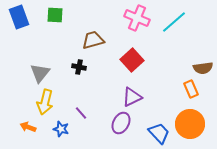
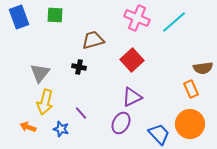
blue trapezoid: moved 1 px down
